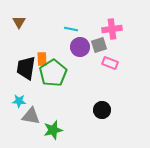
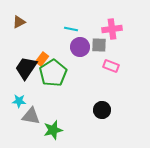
brown triangle: rotated 32 degrees clockwise
gray square: rotated 21 degrees clockwise
orange rectangle: rotated 40 degrees clockwise
pink rectangle: moved 1 px right, 3 px down
black trapezoid: rotated 25 degrees clockwise
